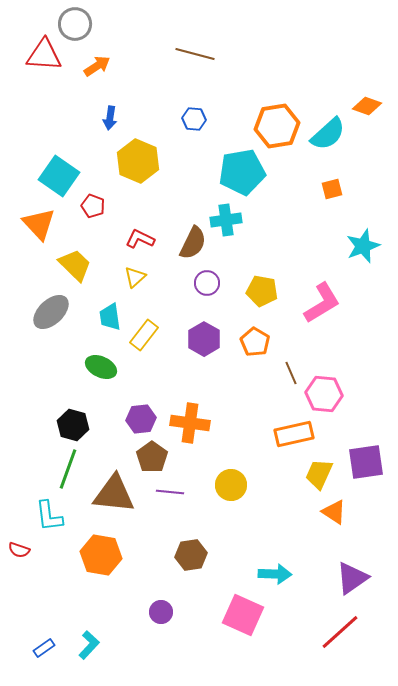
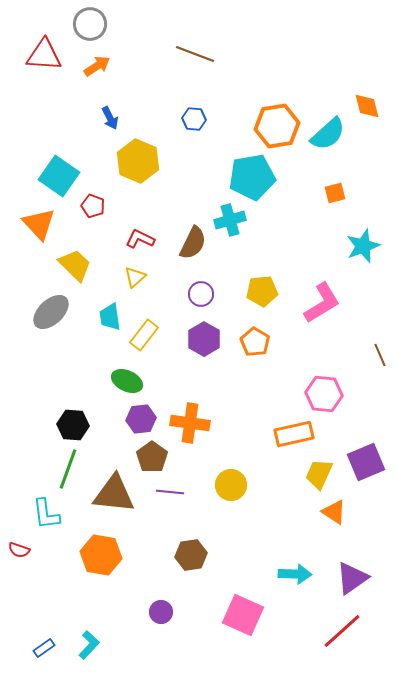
gray circle at (75, 24): moved 15 px right
brown line at (195, 54): rotated 6 degrees clockwise
orange diamond at (367, 106): rotated 56 degrees clockwise
blue arrow at (110, 118): rotated 35 degrees counterclockwise
cyan pentagon at (242, 172): moved 10 px right, 5 px down
orange square at (332, 189): moved 3 px right, 4 px down
cyan cross at (226, 220): moved 4 px right; rotated 8 degrees counterclockwise
purple circle at (207, 283): moved 6 px left, 11 px down
yellow pentagon at (262, 291): rotated 16 degrees counterclockwise
green ellipse at (101, 367): moved 26 px right, 14 px down
brown line at (291, 373): moved 89 px right, 18 px up
black hexagon at (73, 425): rotated 12 degrees counterclockwise
purple square at (366, 462): rotated 15 degrees counterclockwise
cyan L-shape at (49, 516): moved 3 px left, 2 px up
cyan arrow at (275, 574): moved 20 px right
red line at (340, 632): moved 2 px right, 1 px up
